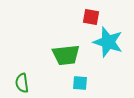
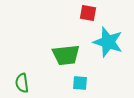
red square: moved 3 px left, 4 px up
